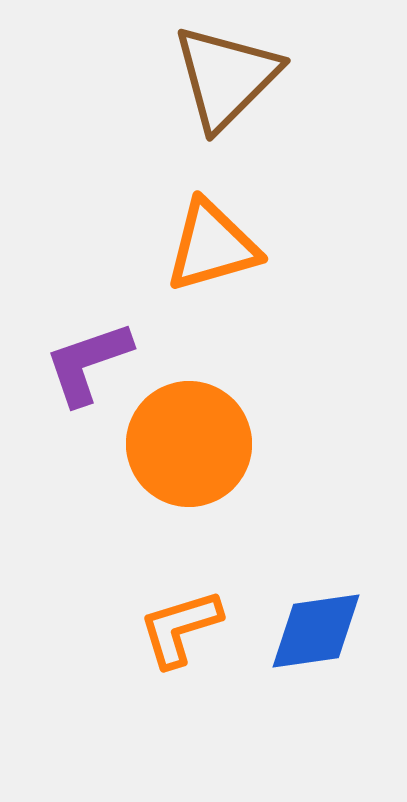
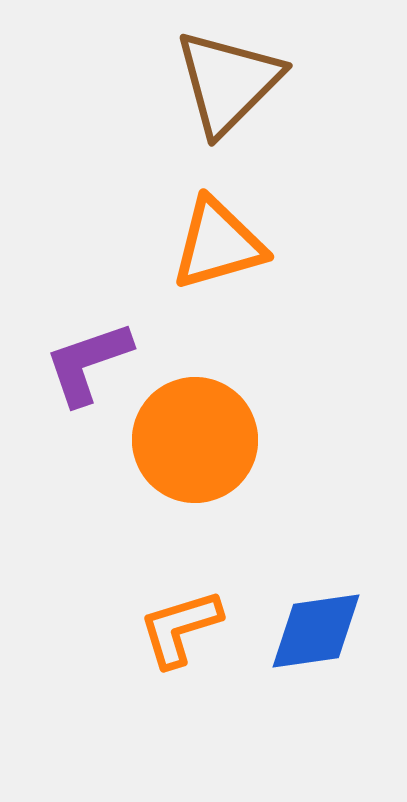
brown triangle: moved 2 px right, 5 px down
orange triangle: moved 6 px right, 2 px up
orange circle: moved 6 px right, 4 px up
